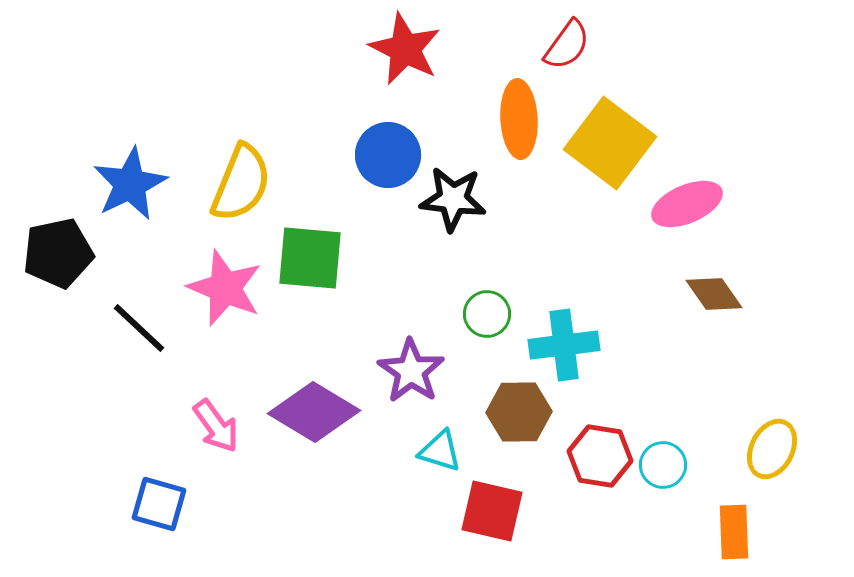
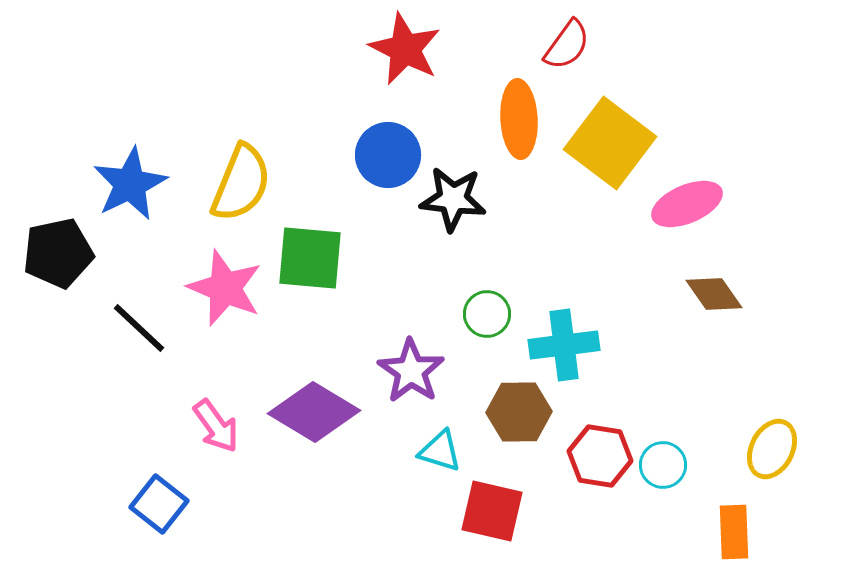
blue square: rotated 22 degrees clockwise
